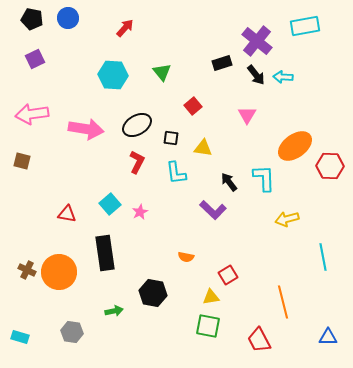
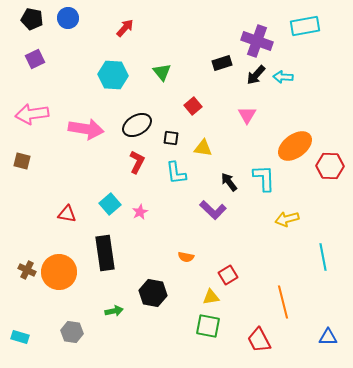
purple cross at (257, 41): rotated 20 degrees counterclockwise
black arrow at (256, 75): rotated 80 degrees clockwise
